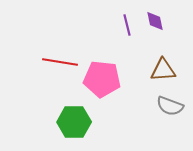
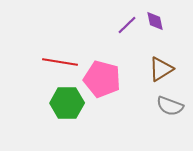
purple line: rotated 60 degrees clockwise
brown triangle: moved 2 px left, 1 px up; rotated 28 degrees counterclockwise
pink pentagon: rotated 9 degrees clockwise
green hexagon: moved 7 px left, 19 px up
